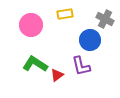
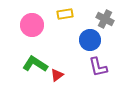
pink circle: moved 1 px right
purple L-shape: moved 17 px right, 1 px down
